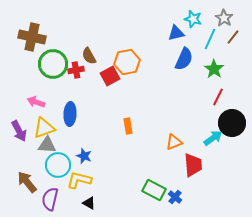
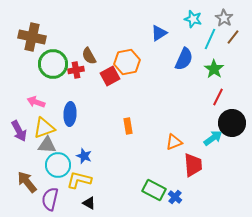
blue triangle: moved 17 px left; rotated 18 degrees counterclockwise
